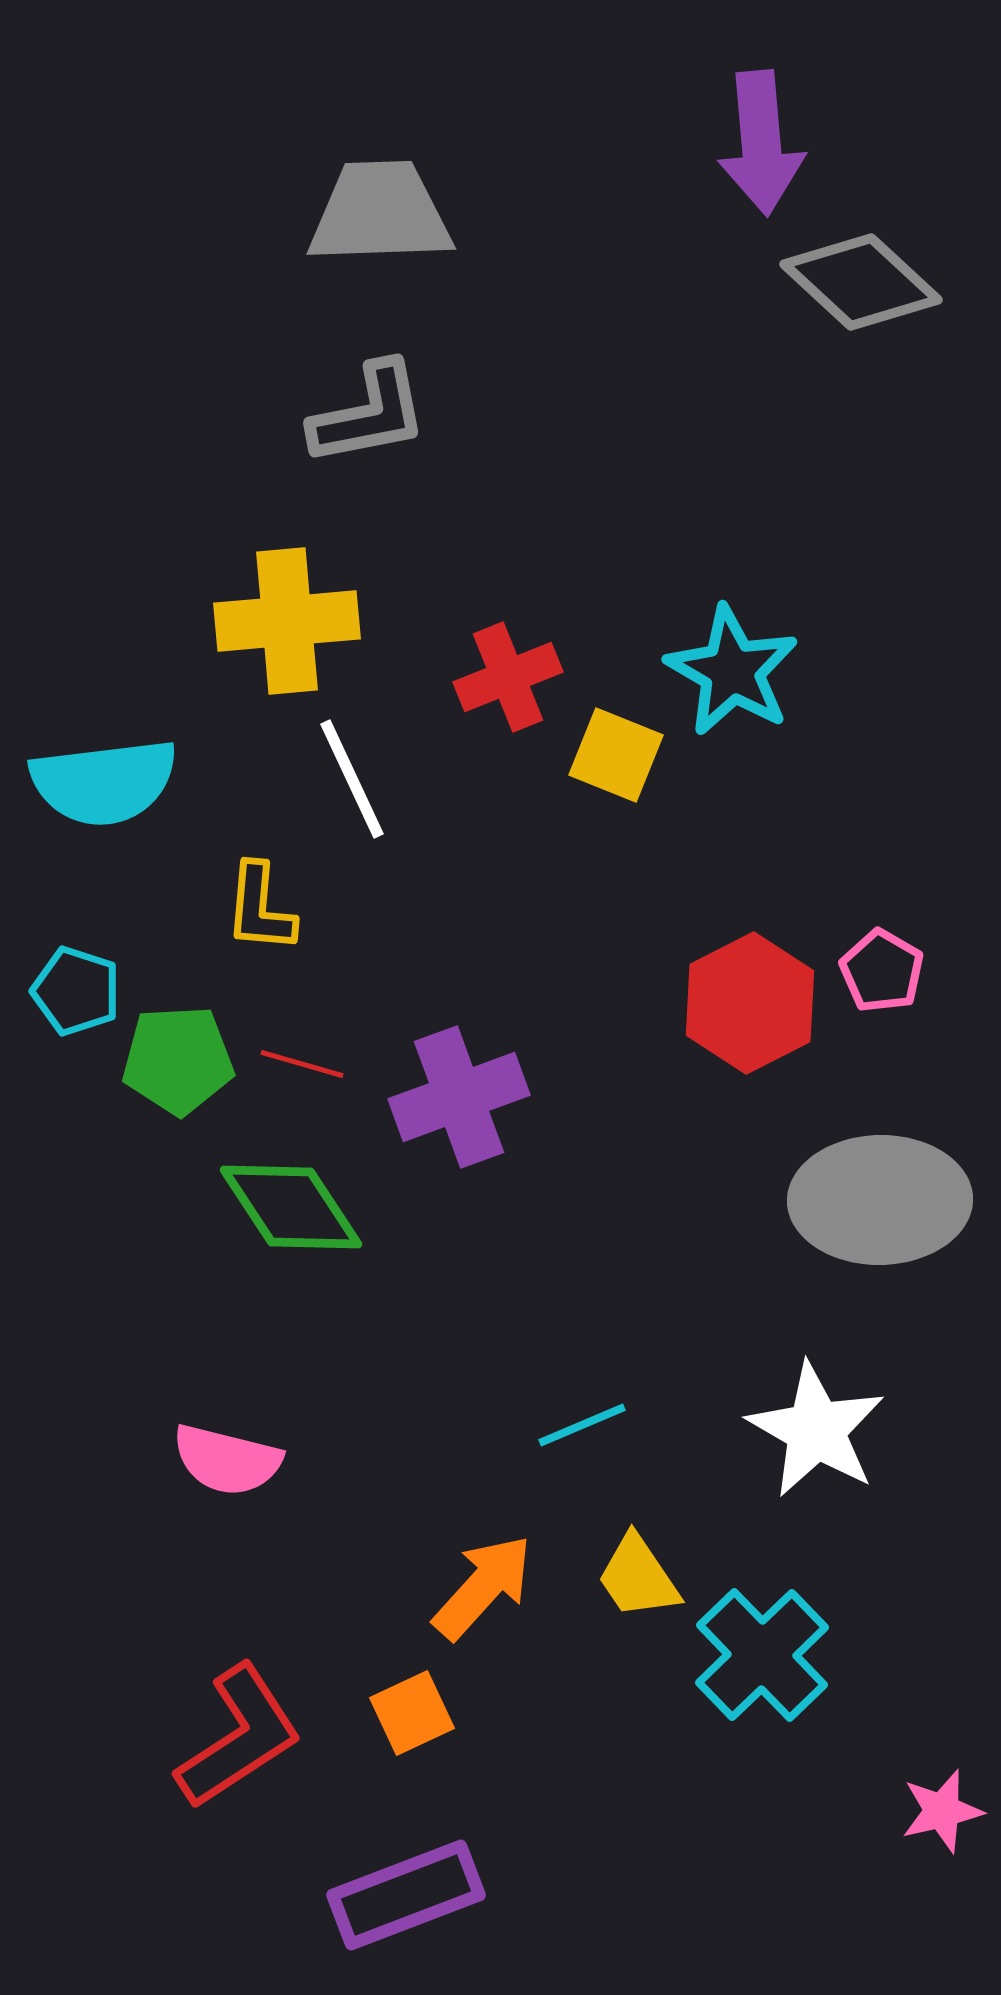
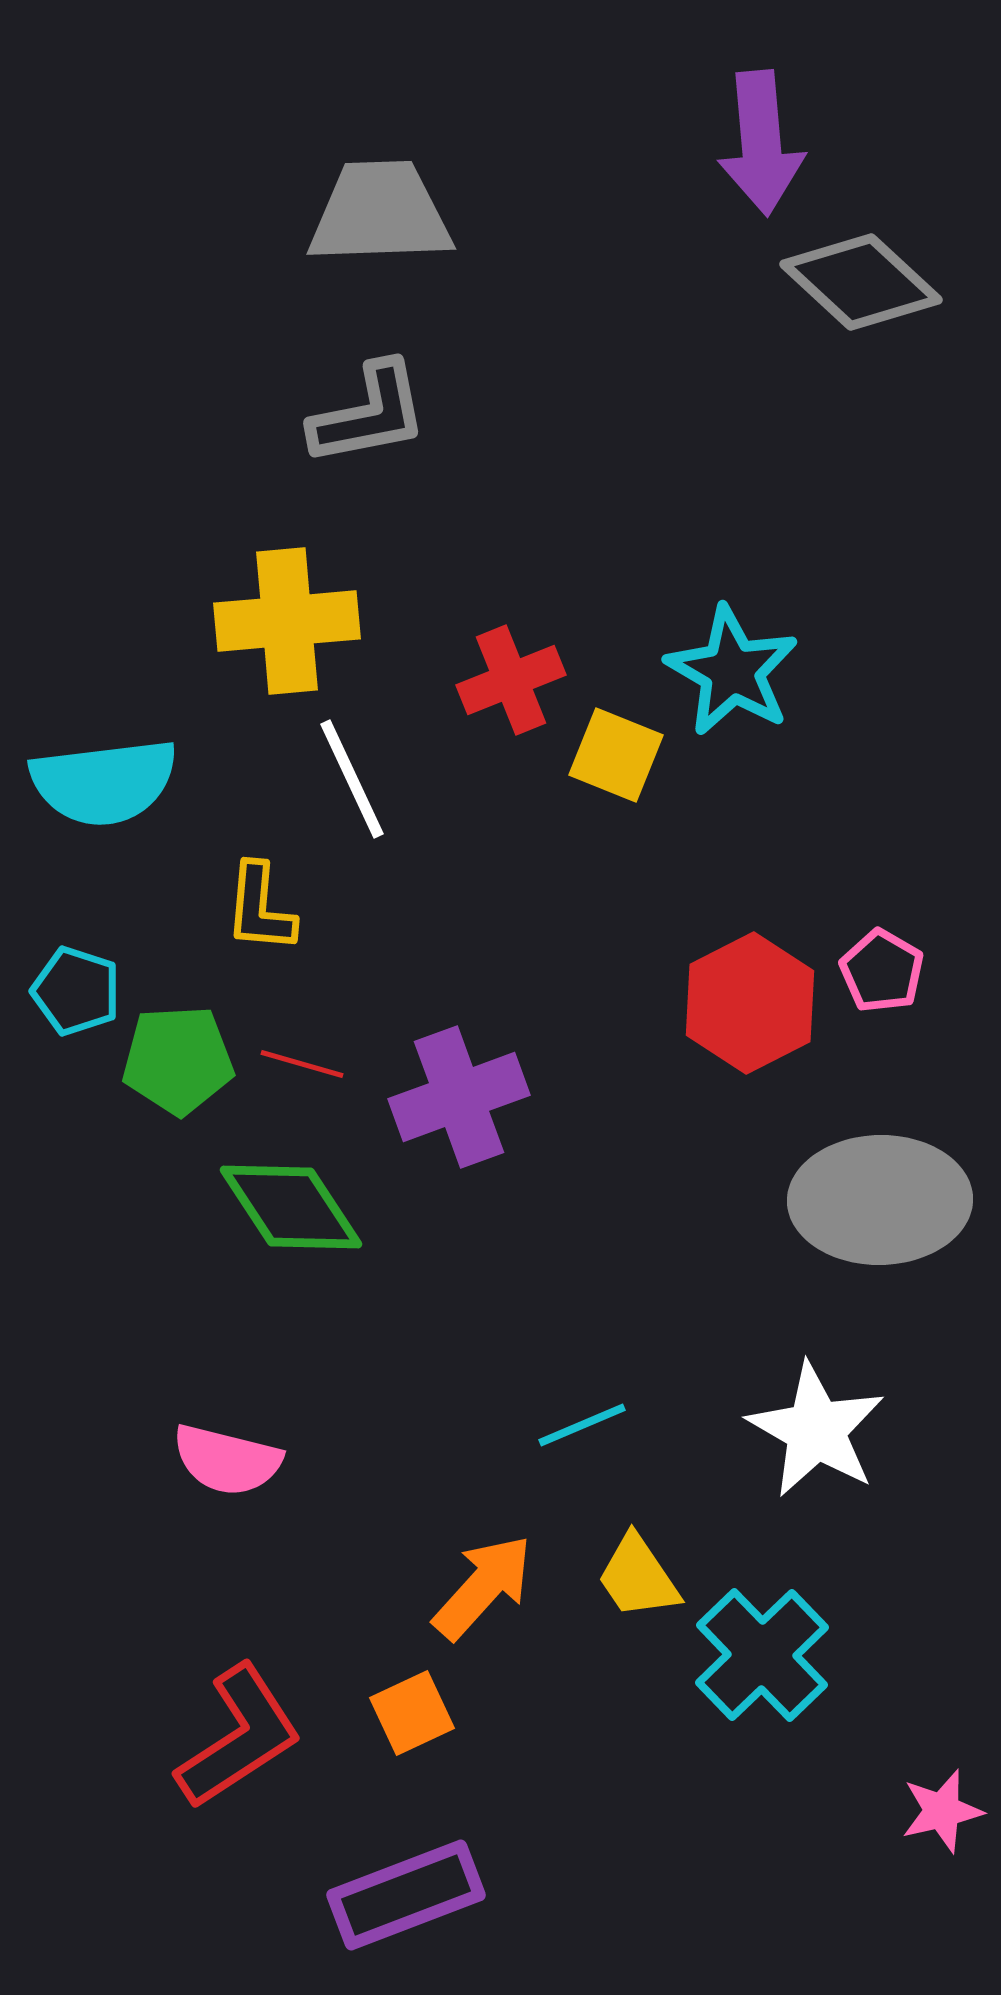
red cross: moved 3 px right, 3 px down
